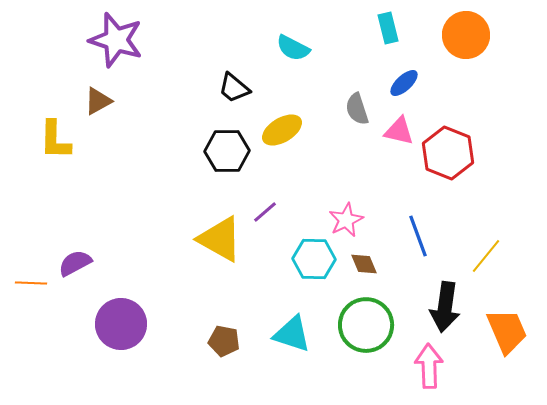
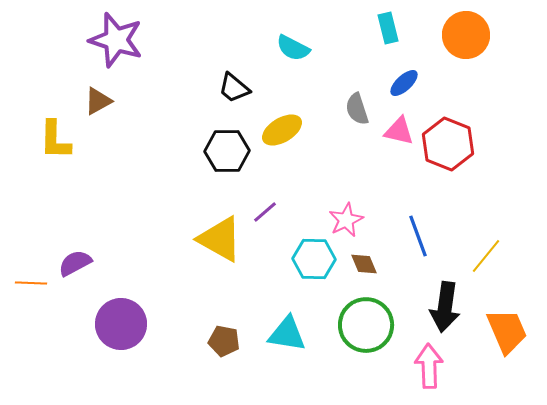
red hexagon: moved 9 px up
cyan triangle: moved 5 px left; rotated 9 degrees counterclockwise
